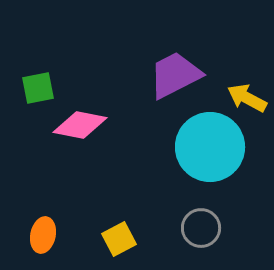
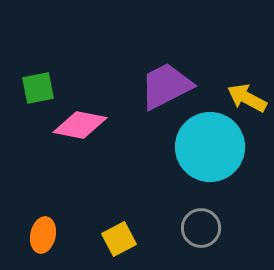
purple trapezoid: moved 9 px left, 11 px down
